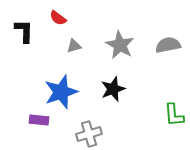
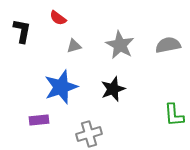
black L-shape: moved 2 px left; rotated 10 degrees clockwise
blue star: moved 5 px up
purple rectangle: rotated 12 degrees counterclockwise
